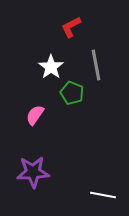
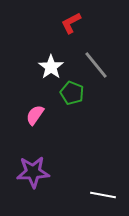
red L-shape: moved 4 px up
gray line: rotated 28 degrees counterclockwise
